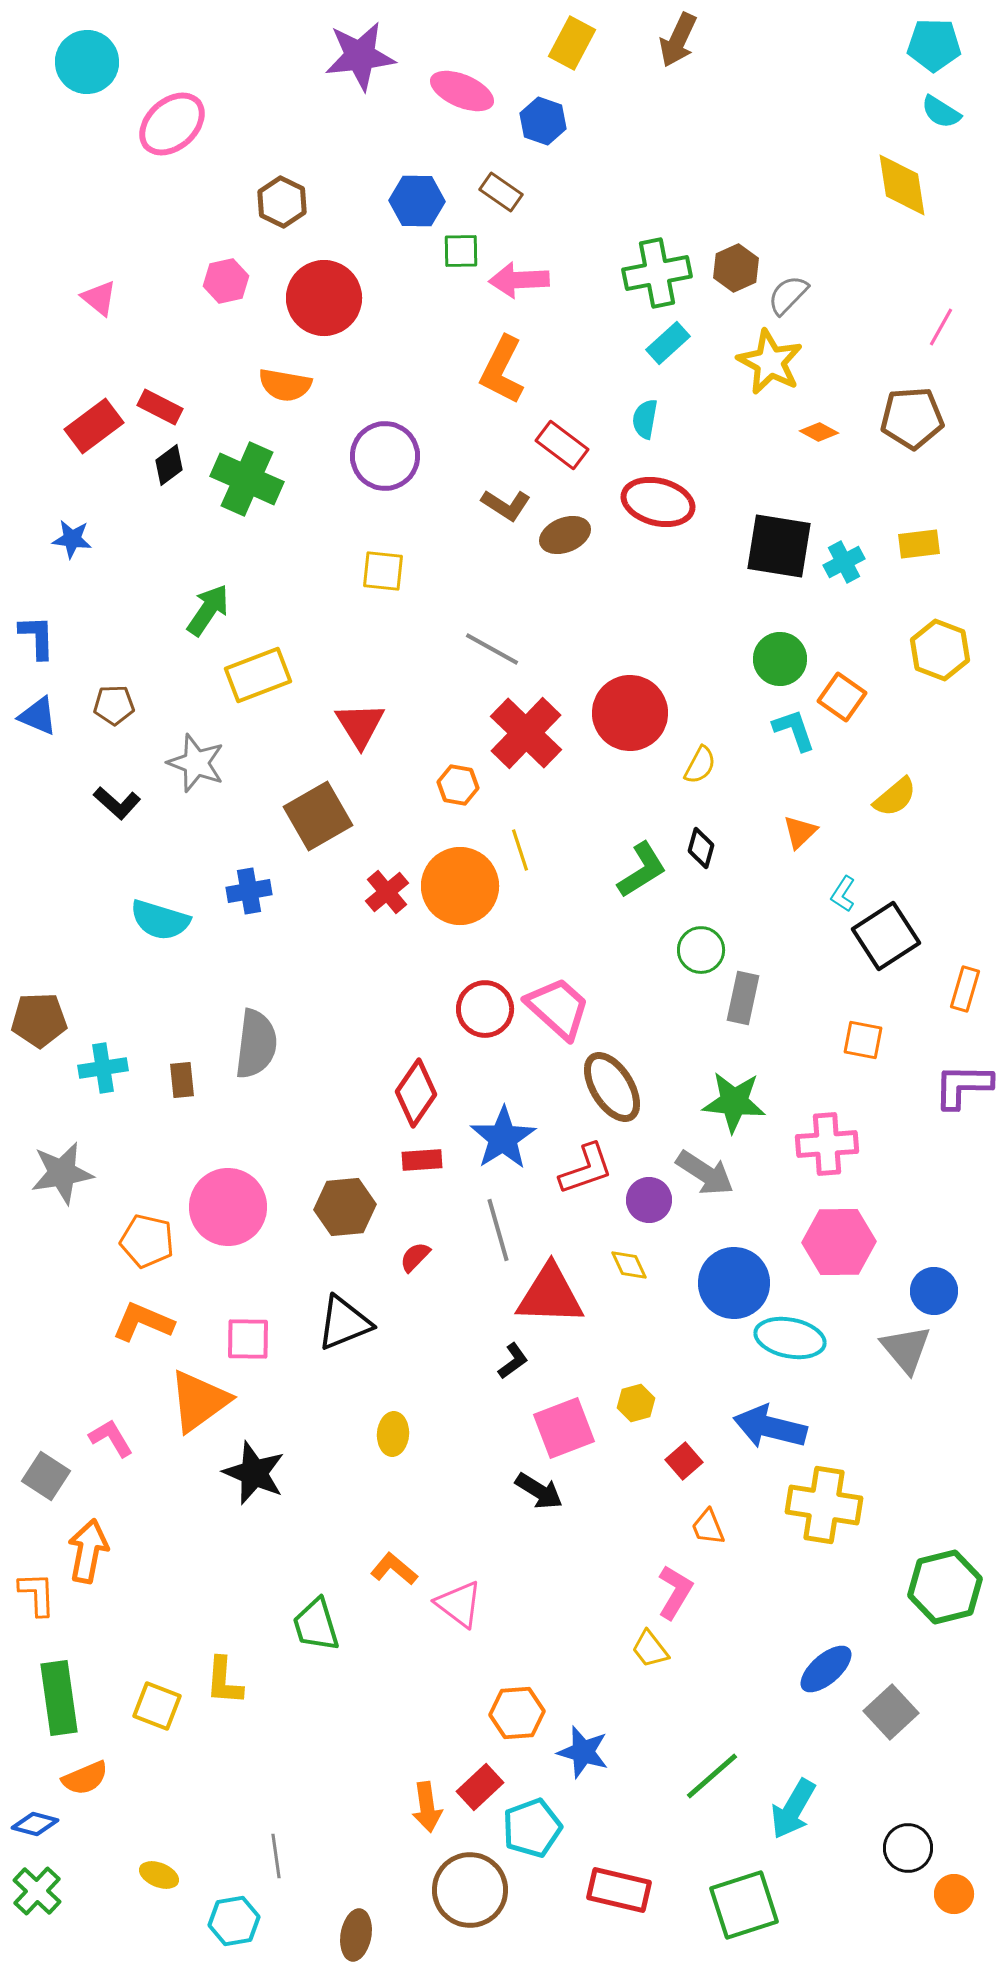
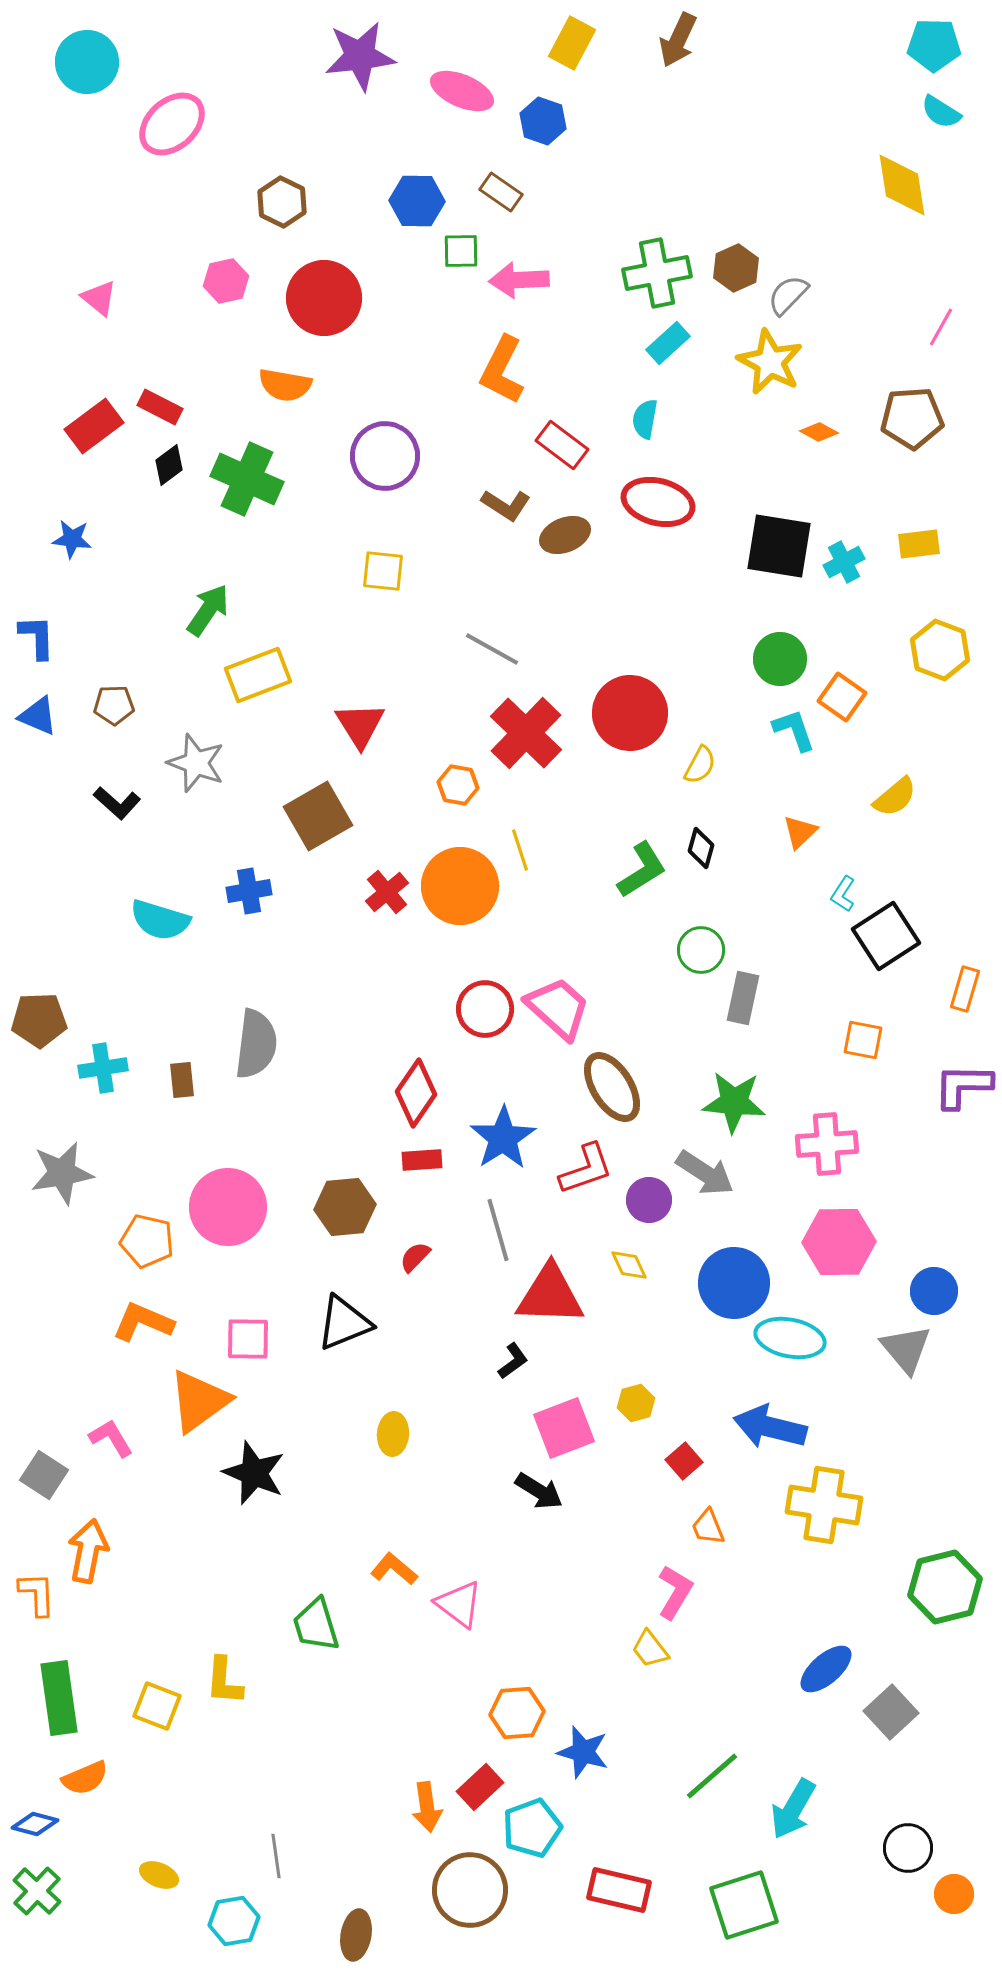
gray square at (46, 1476): moved 2 px left, 1 px up
